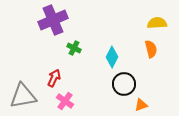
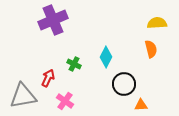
green cross: moved 16 px down
cyan diamond: moved 6 px left
red arrow: moved 6 px left
orange triangle: rotated 16 degrees clockwise
